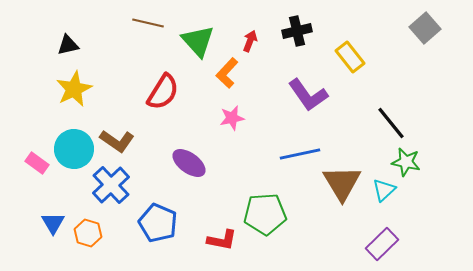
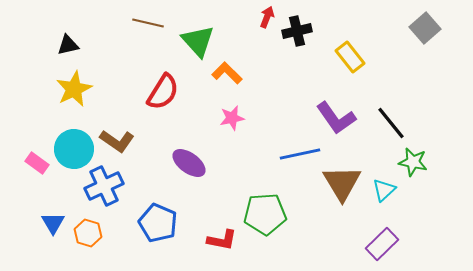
red arrow: moved 17 px right, 24 px up
orange L-shape: rotated 92 degrees clockwise
purple L-shape: moved 28 px right, 23 px down
green star: moved 7 px right
blue cross: moved 7 px left, 1 px down; rotated 18 degrees clockwise
